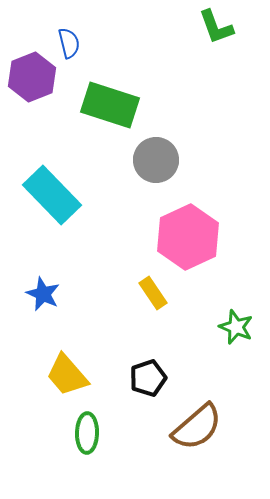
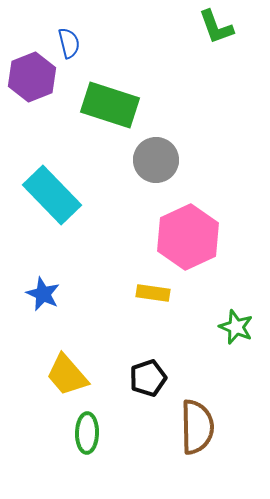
yellow rectangle: rotated 48 degrees counterclockwise
brown semicircle: rotated 50 degrees counterclockwise
